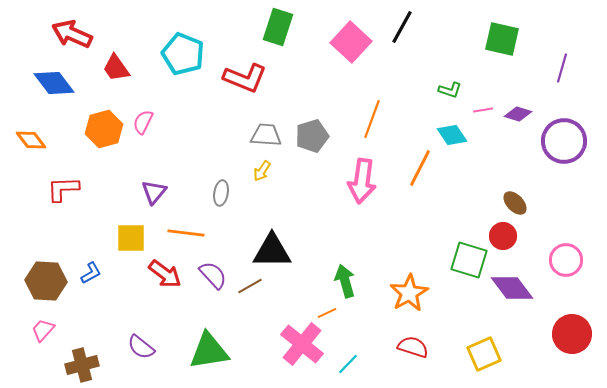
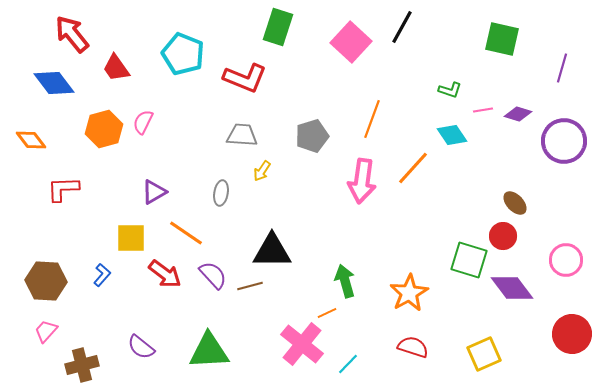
red arrow at (72, 34): rotated 27 degrees clockwise
gray trapezoid at (266, 135): moved 24 px left
orange line at (420, 168): moved 7 px left; rotated 15 degrees clockwise
purple triangle at (154, 192): rotated 20 degrees clockwise
orange line at (186, 233): rotated 27 degrees clockwise
blue L-shape at (91, 273): moved 11 px right, 2 px down; rotated 20 degrees counterclockwise
brown line at (250, 286): rotated 15 degrees clockwise
pink trapezoid at (43, 330): moved 3 px right, 1 px down
green triangle at (209, 351): rotated 6 degrees clockwise
